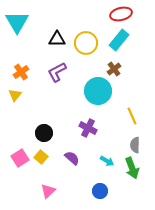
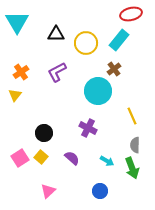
red ellipse: moved 10 px right
black triangle: moved 1 px left, 5 px up
